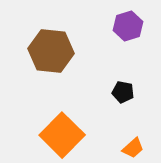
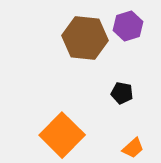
brown hexagon: moved 34 px right, 13 px up
black pentagon: moved 1 px left, 1 px down
